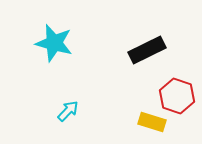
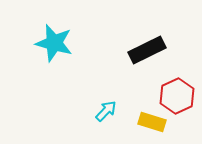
red hexagon: rotated 16 degrees clockwise
cyan arrow: moved 38 px right
